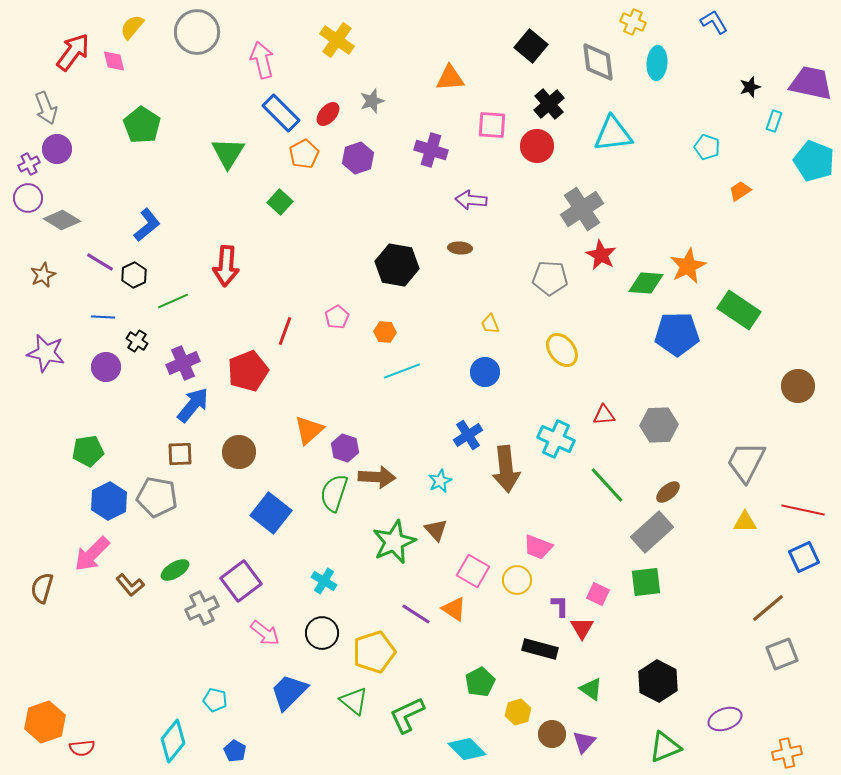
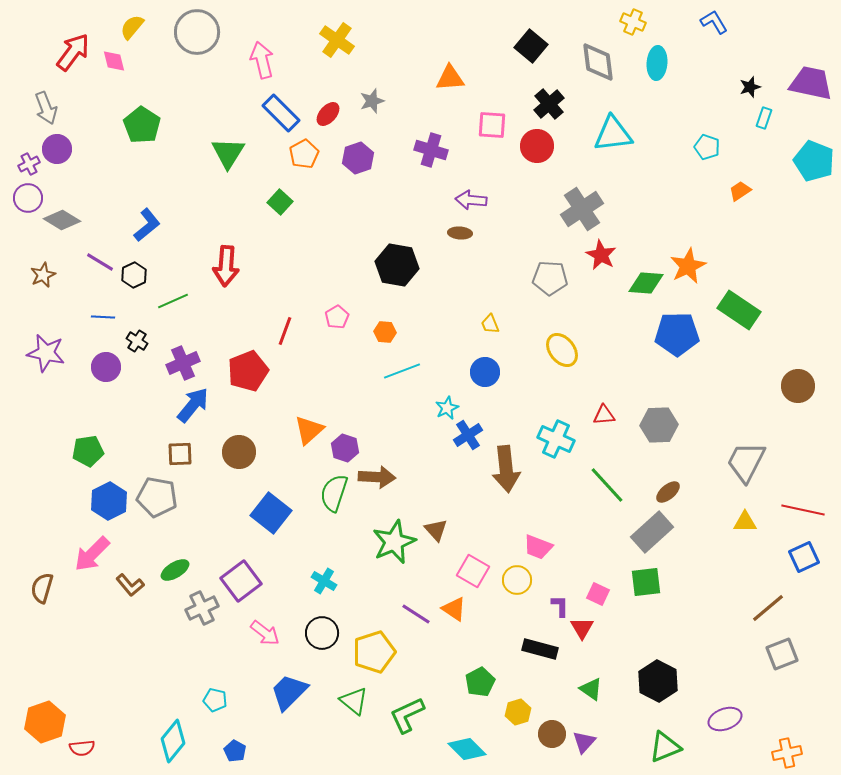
cyan rectangle at (774, 121): moved 10 px left, 3 px up
brown ellipse at (460, 248): moved 15 px up
cyan star at (440, 481): moved 7 px right, 73 px up
